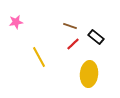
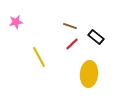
red line: moved 1 px left
